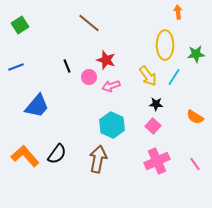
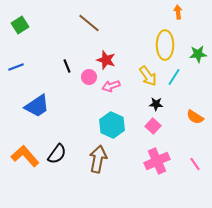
green star: moved 2 px right
blue trapezoid: rotated 16 degrees clockwise
